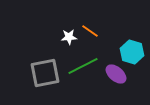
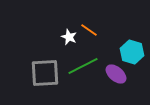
orange line: moved 1 px left, 1 px up
white star: rotated 28 degrees clockwise
gray square: rotated 8 degrees clockwise
